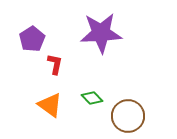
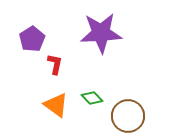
orange triangle: moved 6 px right
